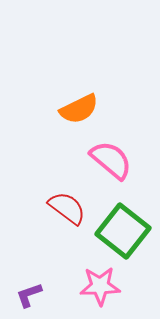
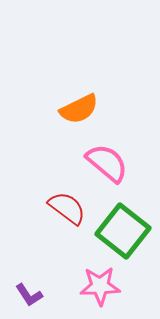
pink semicircle: moved 4 px left, 3 px down
purple L-shape: rotated 104 degrees counterclockwise
